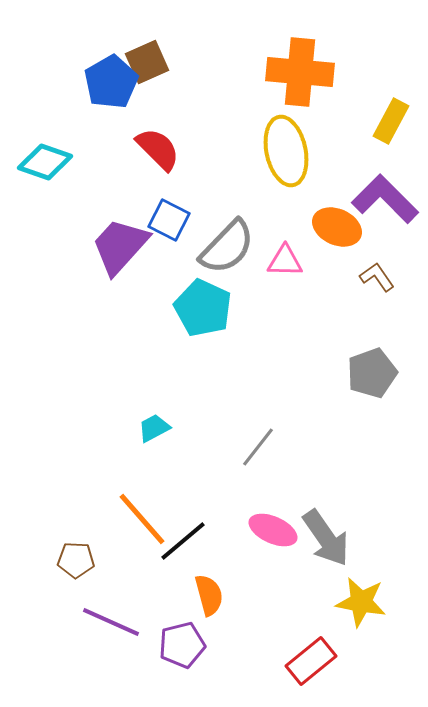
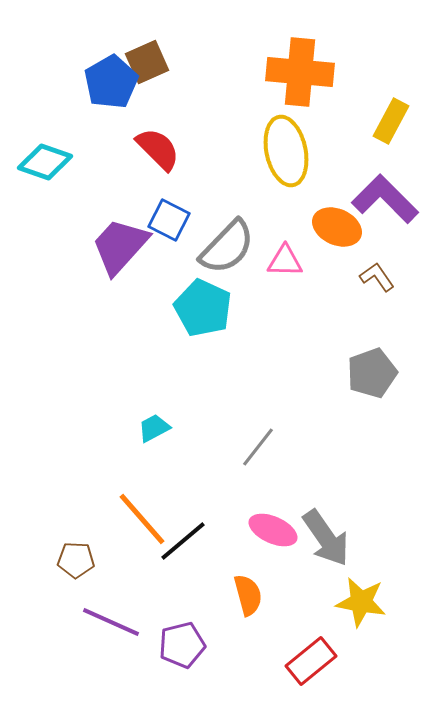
orange semicircle: moved 39 px right
